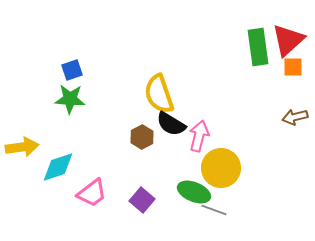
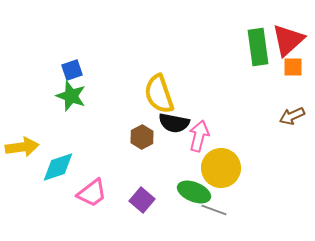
green star: moved 1 px right, 3 px up; rotated 16 degrees clockwise
brown arrow: moved 3 px left, 1 px up; rotated 10 degrees counterclockwise
black semicircle: moved 3 px right, 1 px up; rotated 20 degrees counterclockwise
